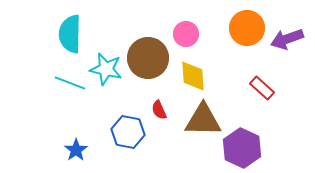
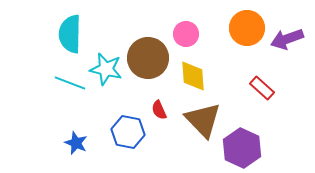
brown triangle: rotated 45 degrees clockwise
blue star: moved 7 px up; rotated 15 degrees counterclockwise
